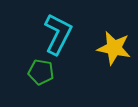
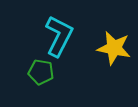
cyan L-shape: moved 1 px right, 2 px down
